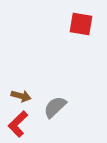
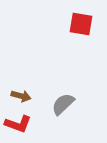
gray semicircle: moved 8 px right, 3 px up
red L-shape: rotated 116 degrees counterclockwise
